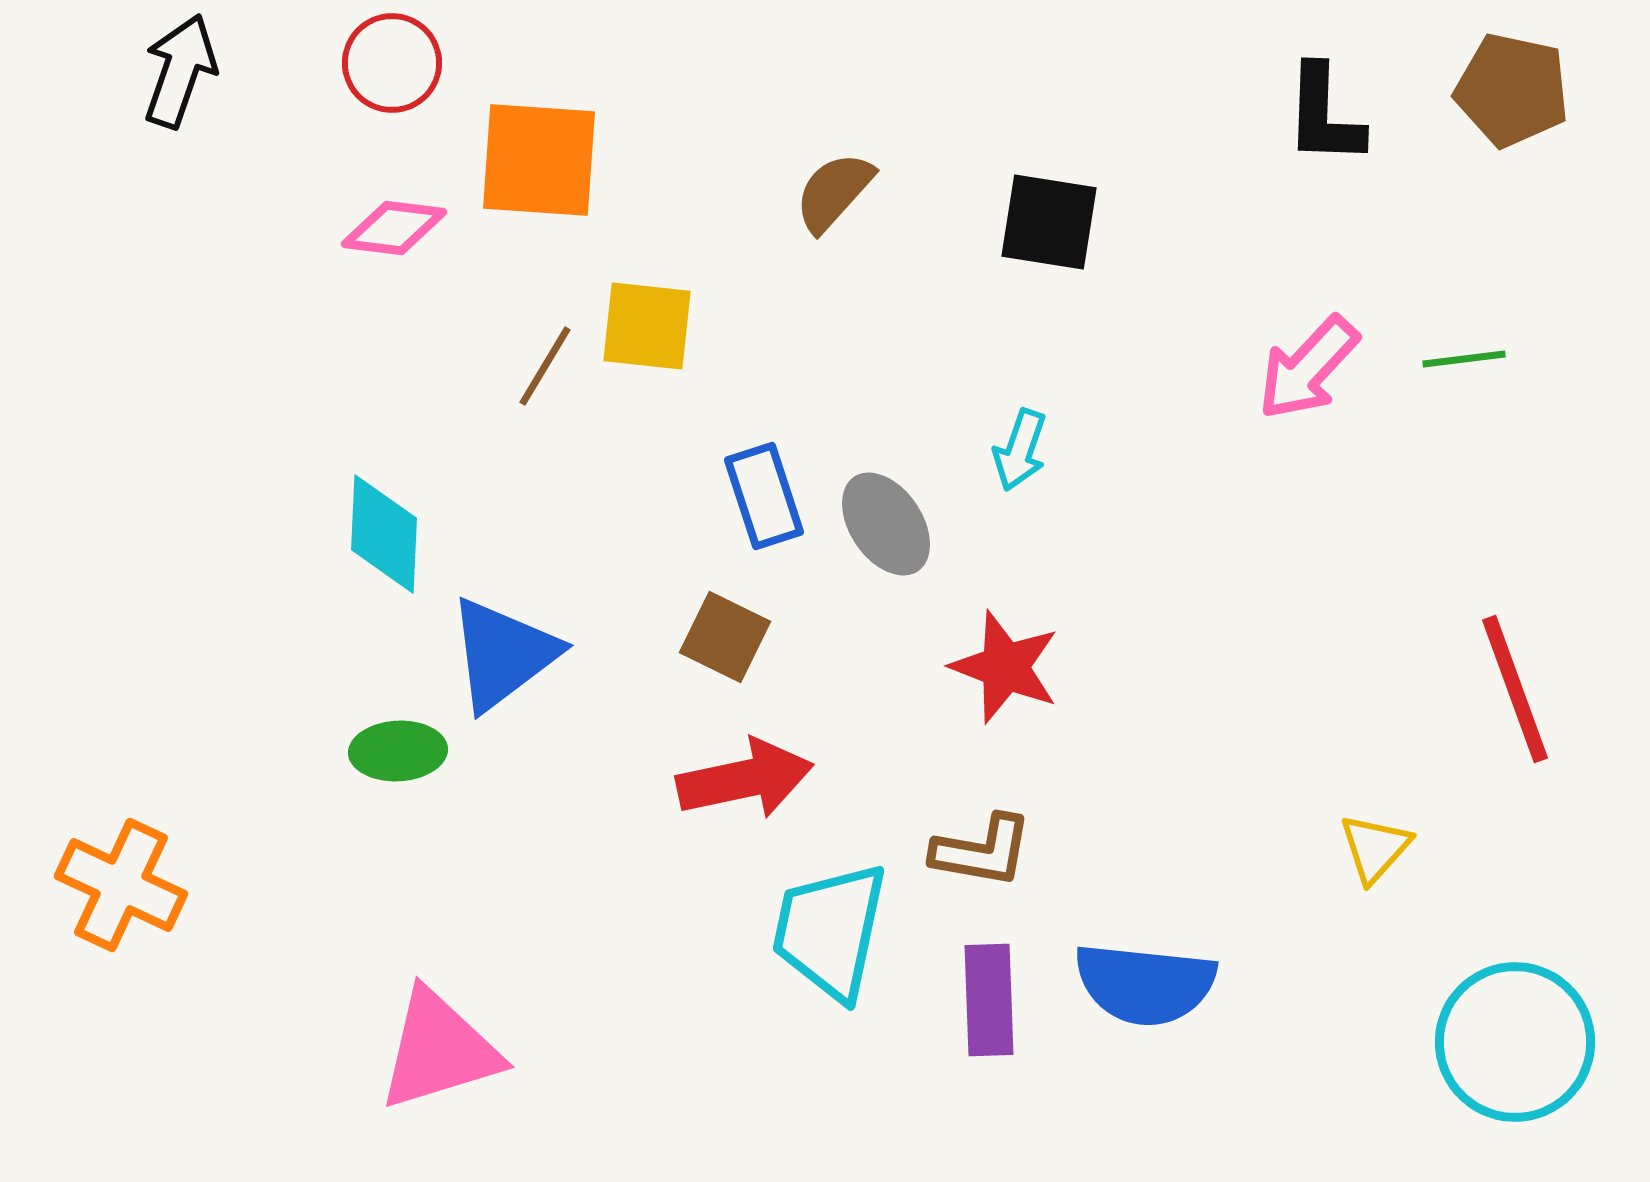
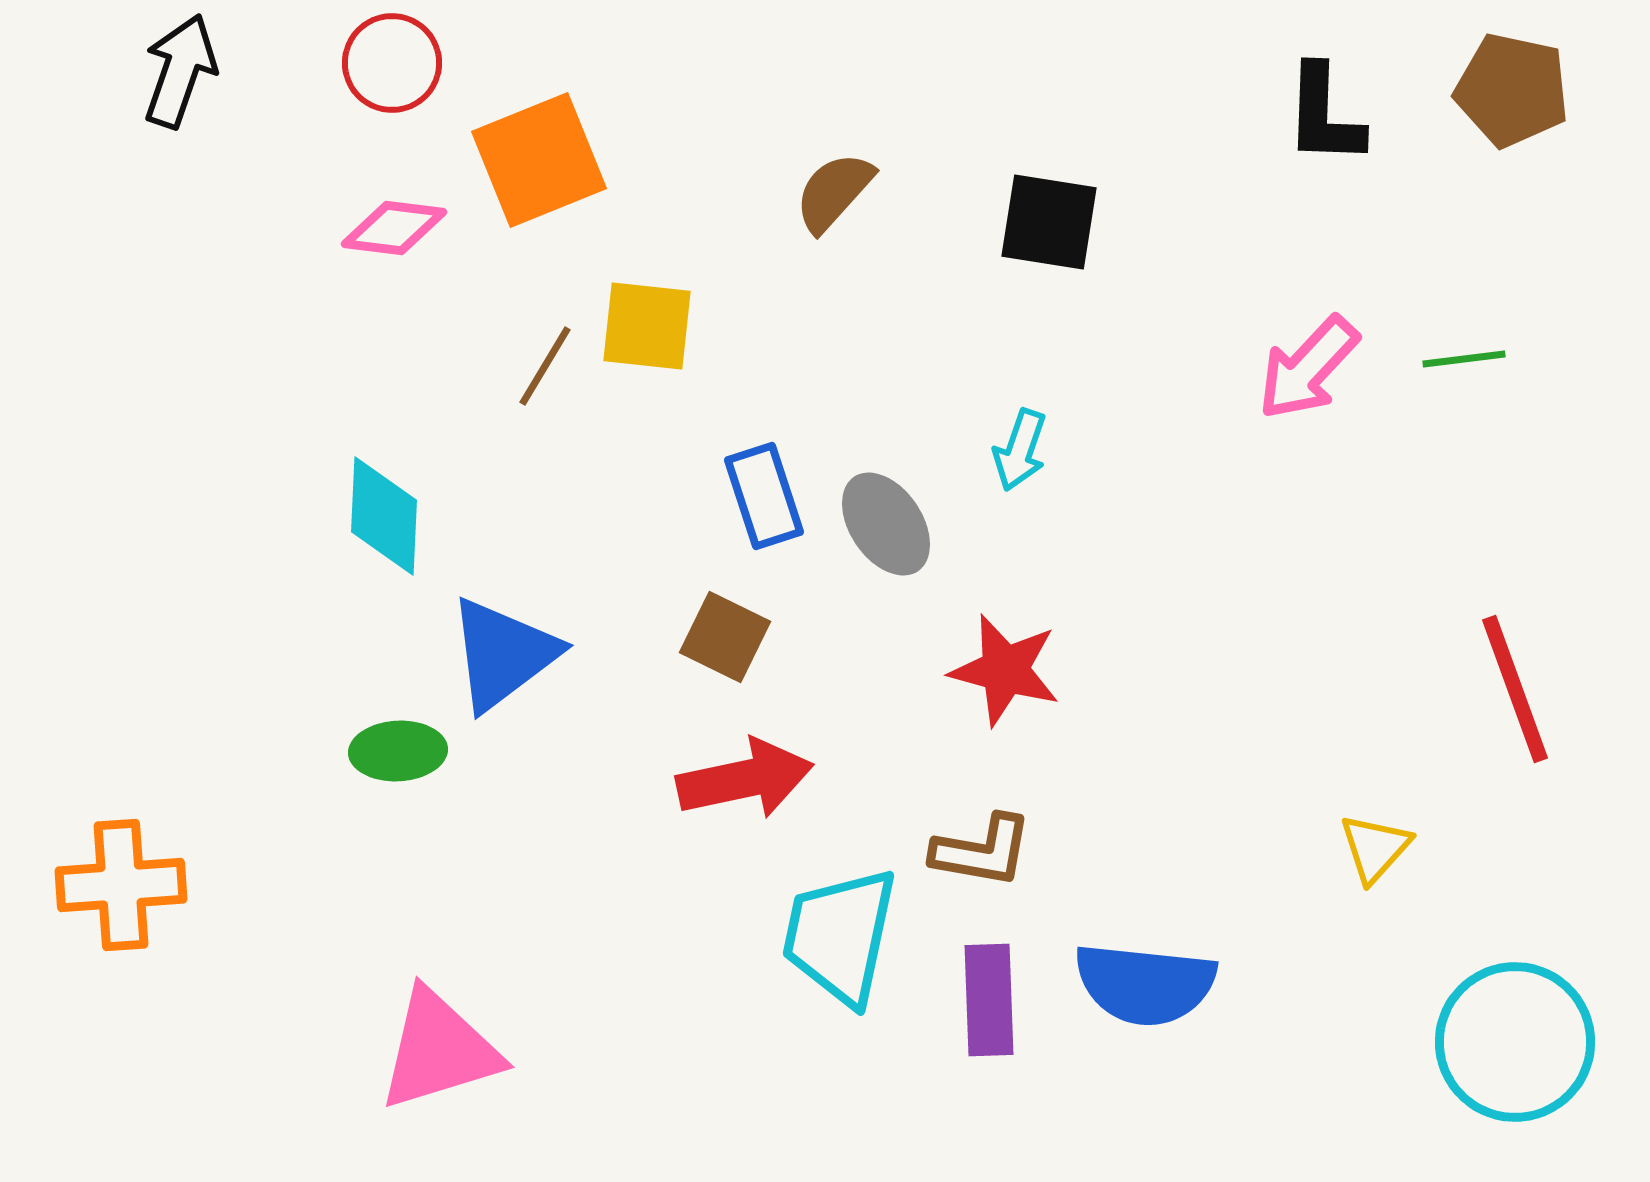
orange square: rotated 26 degrees counterclockwise
cyan diamond: moved 18 px up
red star: moved 3 px down; rotated 6 degrees counterclockwise
orange cross: rotated 29 degrees counterclockwise
cyan trapezoid: moved 10 px right, 5 px down
